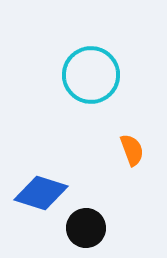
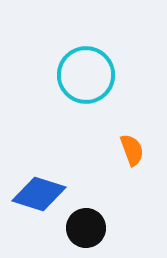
cyan circle: moved 5 px left
blue diamond: moved 2 px left, 1 px down
